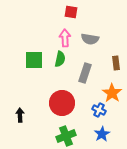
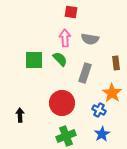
green semicircle: rotated 56 degrees counterclockwise
